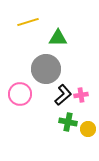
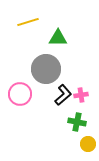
green cross: moved 9 px right
yellow circle: moved 15 px down
